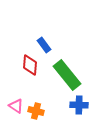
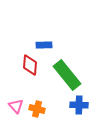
blue rectangle: rotated 56 degrees counterclockwise
pink triangle: rotated 14 degrees clockwise
orange cross: moved 1 px right, 2 px up
